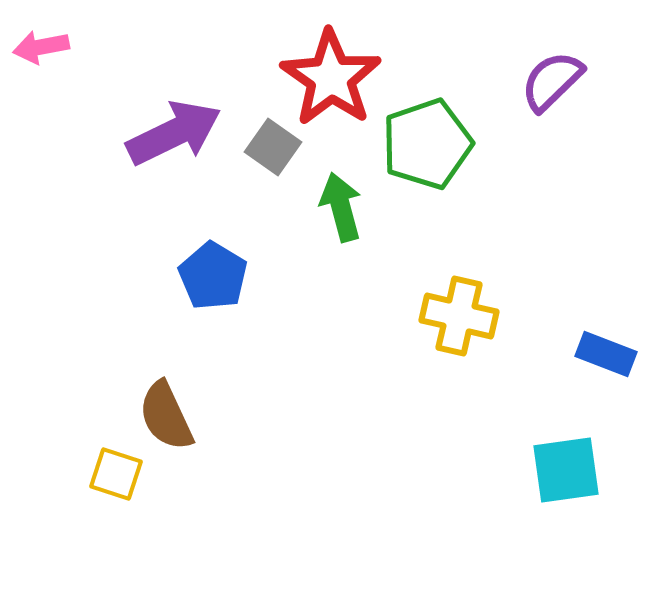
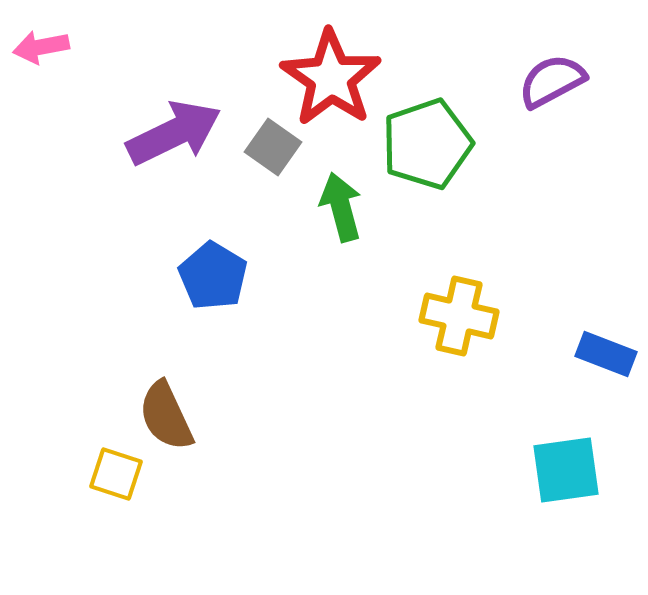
purple semicircle: rotated 16 degrees clockwise
